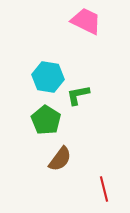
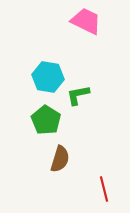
brown semicircle: rotated 20 degrees counterclockwise
